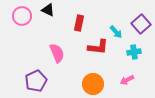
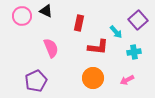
black triangle: moved 2 px left, 1 px down
purple square: moved 3 px left, 4 px up
pink semicircle: moved 6 px left, 5 px up
orange circle: moved 6 px up
